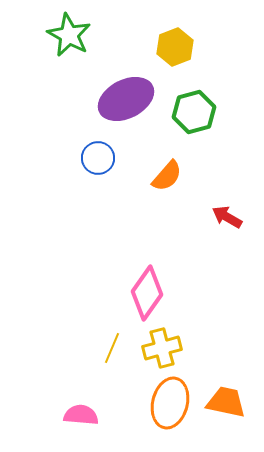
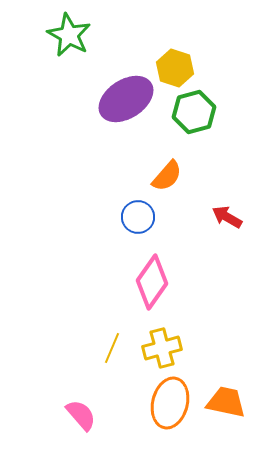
yellow hexagon: moved 21 px down; rotated 21 degrees counterclockwise
purple ellipse: rotated 6 degrees counterclockwise
blue circle: moved 40 px right, 59 px down
pink diamond: moved 5 px right, 11 px up
pink semicircle: rotated 44 degrees clockwise
